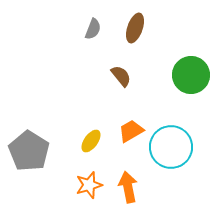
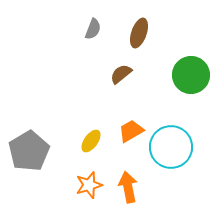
brown ellipse: moved 4 px right, 5 px down
brown semicircle: moved 2 px up; rotated 90 degrees counterclockwise
gray pentagon: rotated 9 degrees clockwise
